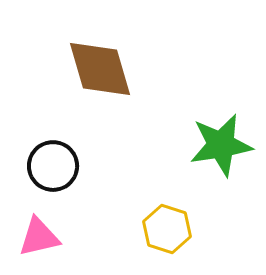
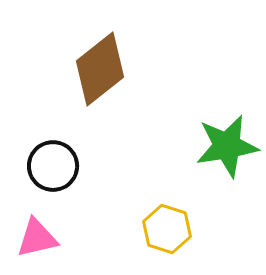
brown diamond: rotated 68 degrees clockwise
green star: moved 6 px right, 1 px down
pink triangle: moved 2 px left, 1 px down
